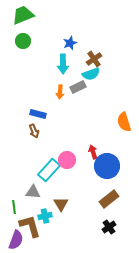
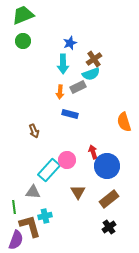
blue rectangle: moved 32 px right
brown triangle: moved 17 px right, 12 px up
